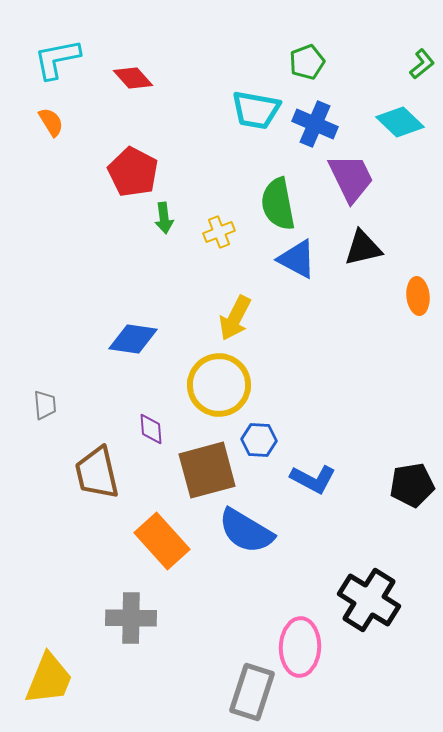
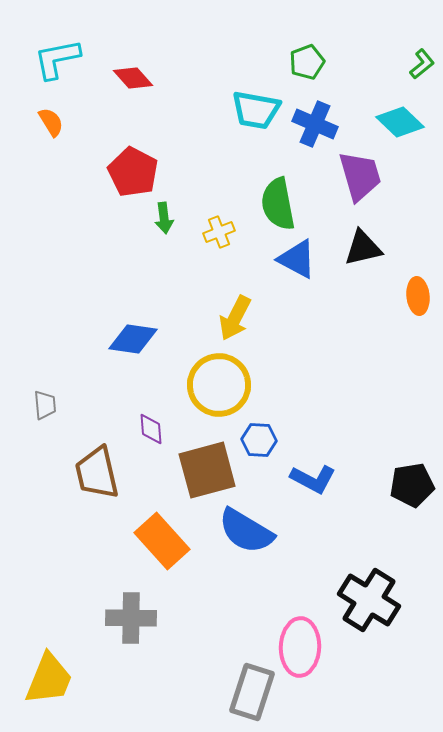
purple trapezoid: moved 9 px right, 2 px up; rotated 10 degrees clockwise
